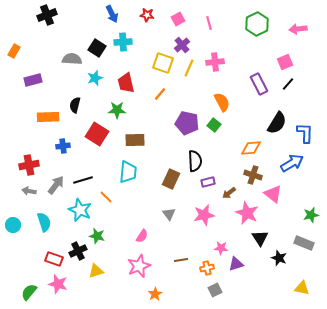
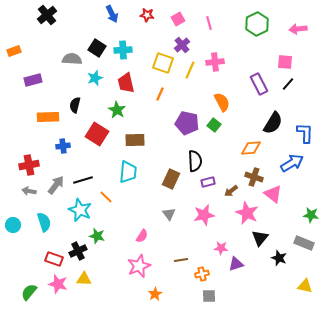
black cross at (47, 15): rotated 18 degrees counterclockwise
cyan cross at (123, 42): moved 8 px down
orange rectangle at (14, 51): rotated 40 degrees clockwise
pink square at (285, 62): rotated 28 degrees clockwise
yellow line at (189, 68): moved 1 px right, 2 px down
orange line at (160, 94): rotated 16 degrees counterclockwise
green star at (117, 110): rotated 30 degrees clockwise
black semicircle at (277, 123): moved 4 px left
brown cross at (253, 175): moved 1 px right, 2 px down
brown arrow at (229, 193): moved 2 px right, 2 px up
green star at (311, 215): rotated 21 degrees clockwise
black triangle at (260, 238): rotated 12 degrees clockwise
orange cross at (207, 268): moved 5 px left, 6 px down
yellow triangle at (96, 271): moved 12 px left, 8 px down; rotated 21 degrees clockwise
yellow triangle at (302, 288): moved 3 px right, 2 px up
gray square at (215, 290): moved 6 px left, 6 px down; rotated 24 degrees clockwise
